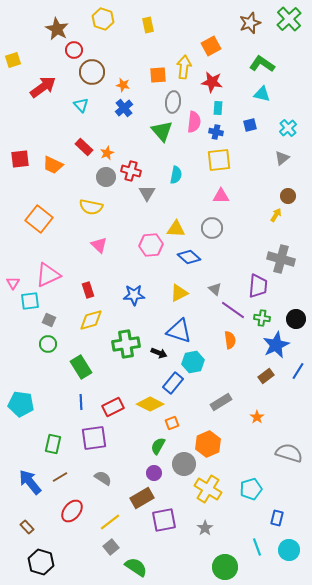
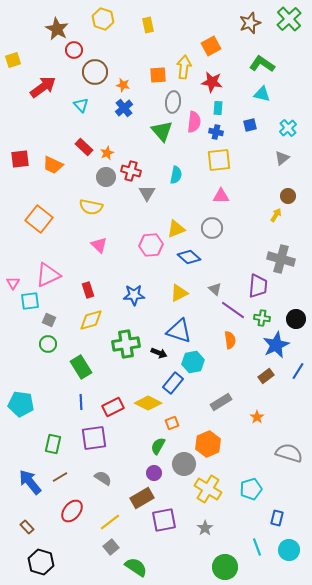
brown circle at (92, 72): moved 3 px right
yellow triangle at (176, 229): rotated 24 degrees counterclockwise
yellow diamond at (150, 404): moved 2 px left, 1 px up
